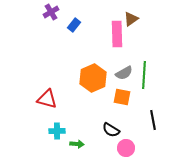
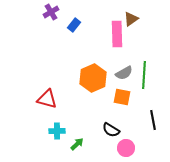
green arrow: rotated 48 degrees counterclockwise
